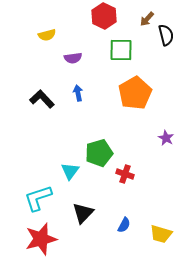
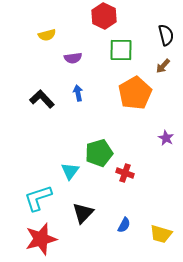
brown arrow: moved 16 px right, 47 px down
red cross: moved 1 px up
